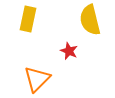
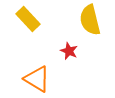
yellow rectangle: rotated 55 degrees counterclockwise
orange triangle: rotated 44 degrees counterclockwise
